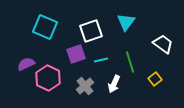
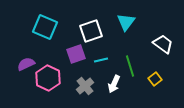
green line: moved 4 px down
